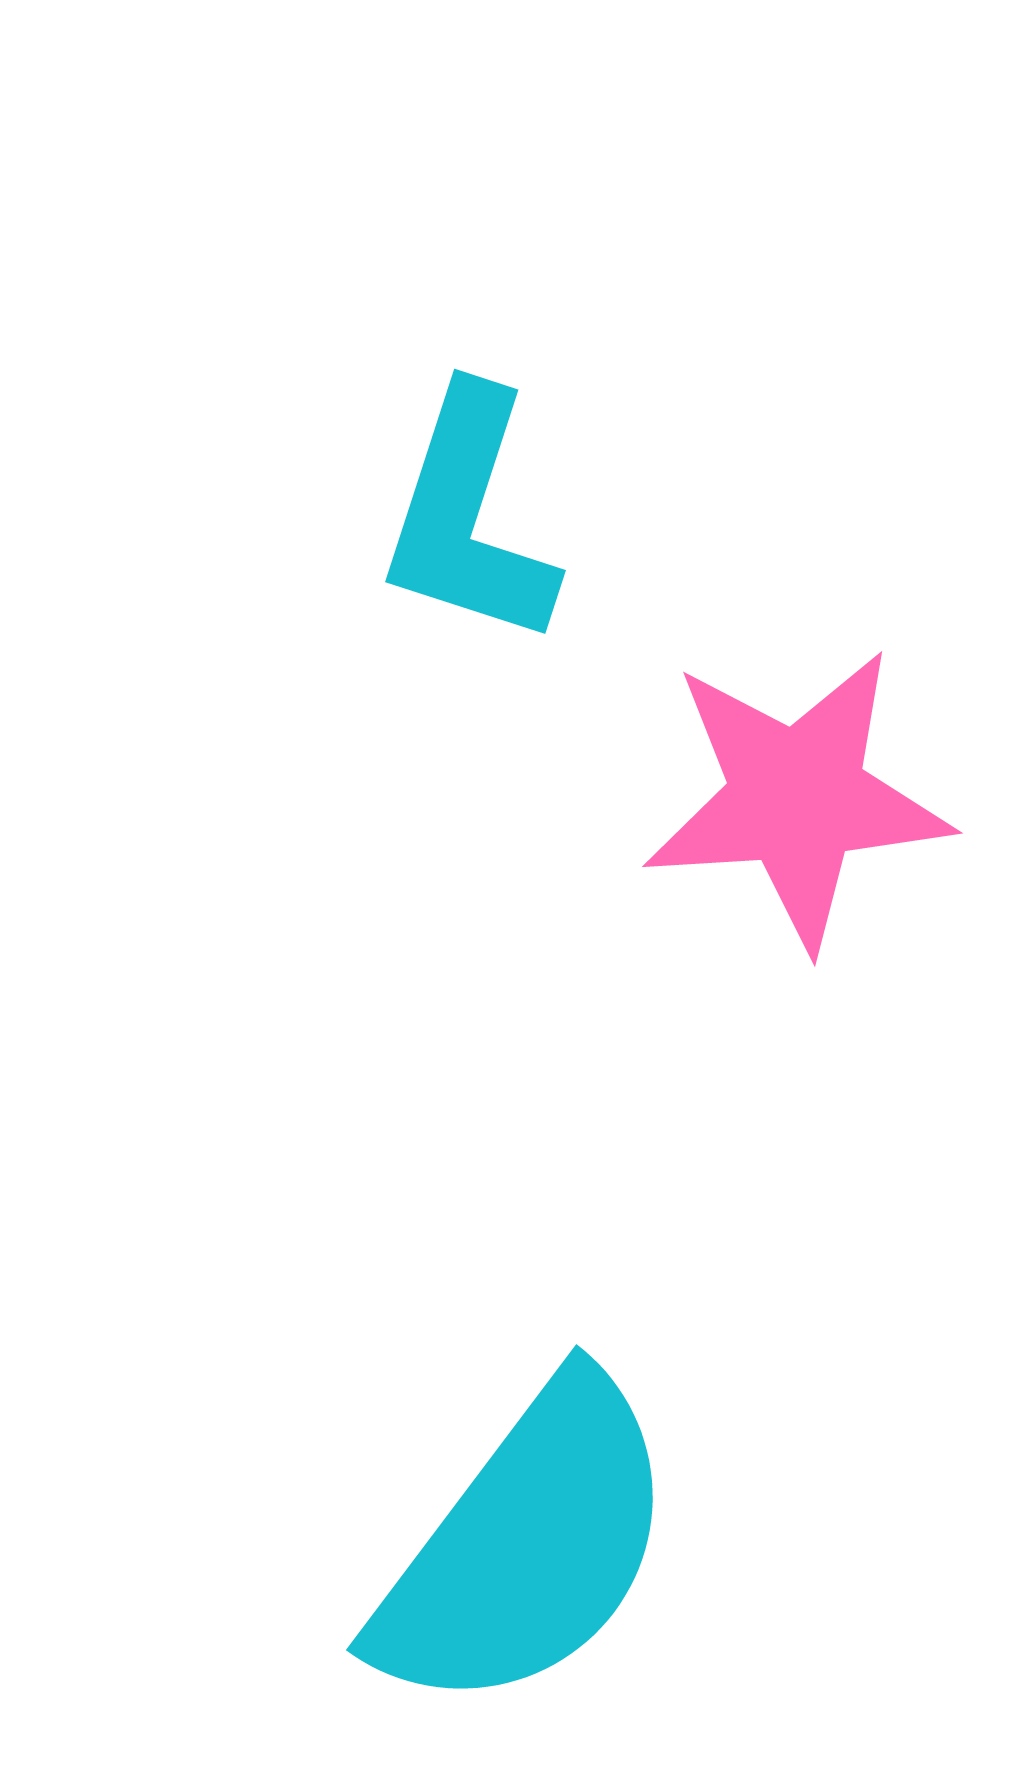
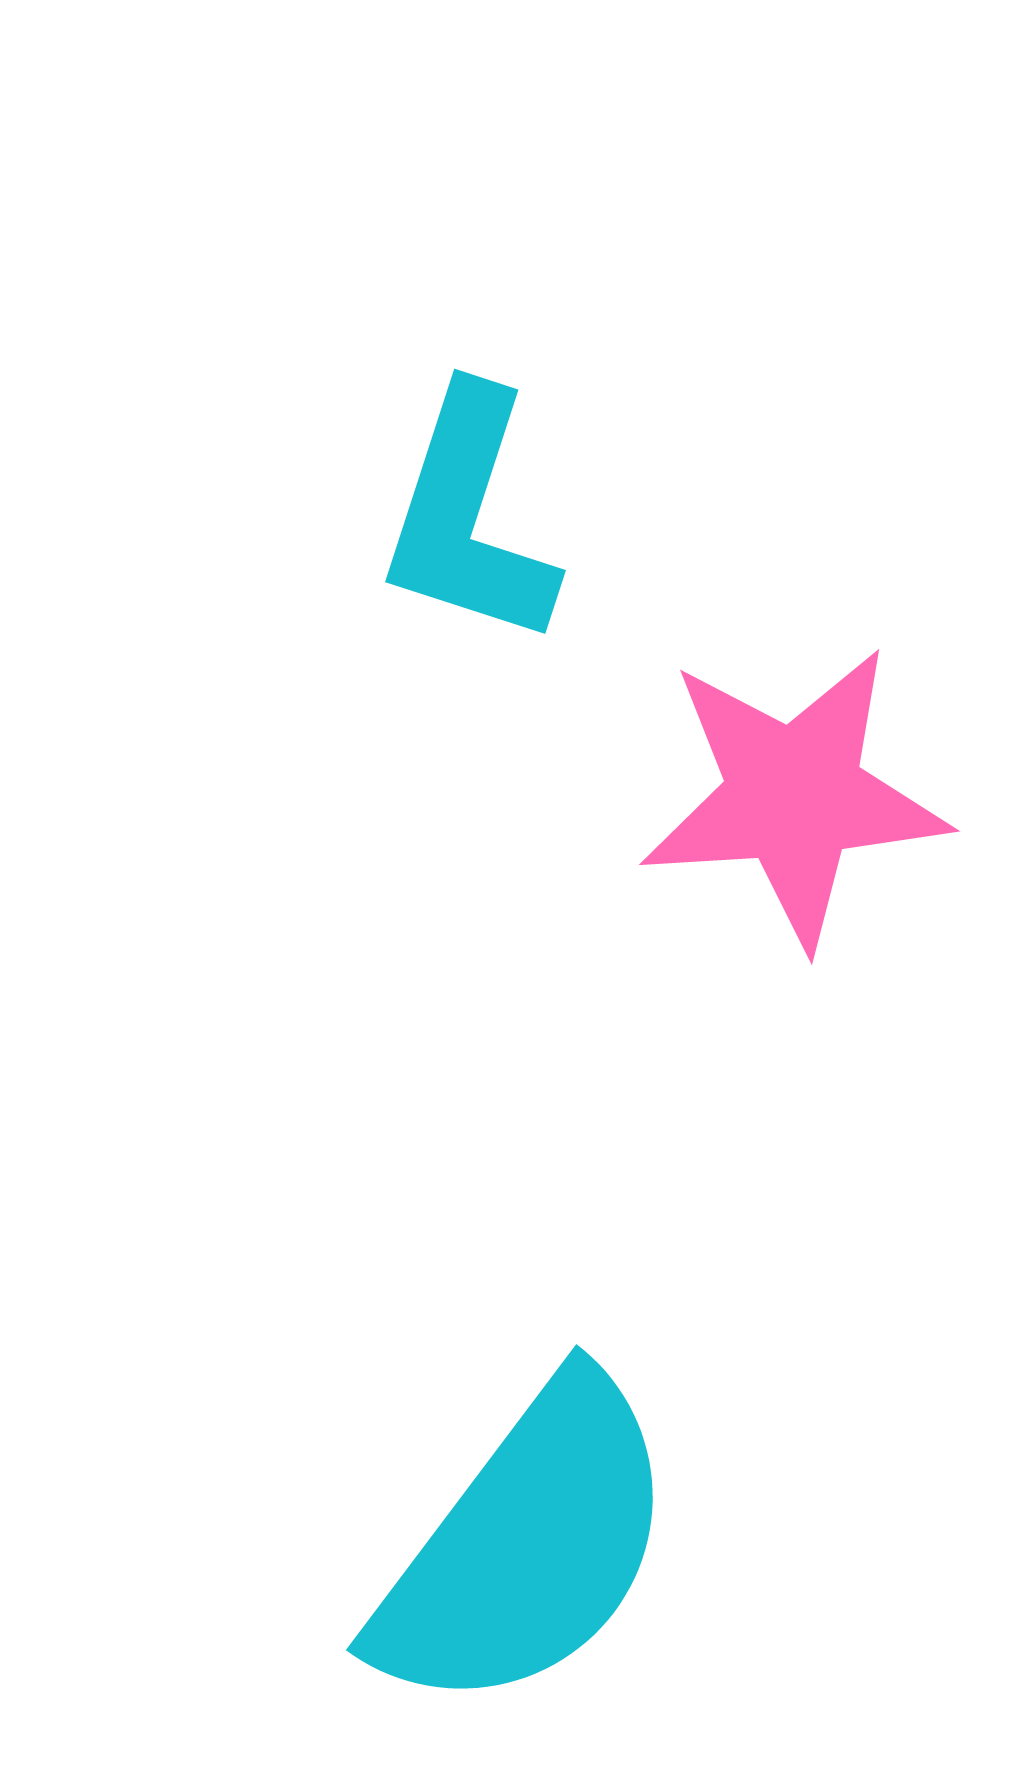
pink star: moved 3 px left, 2 px up
